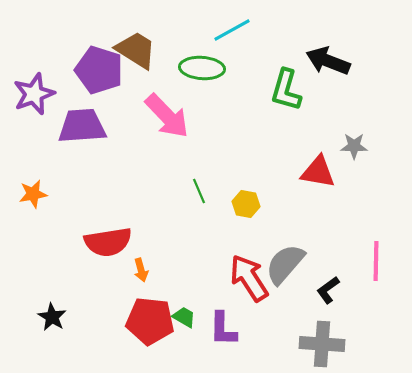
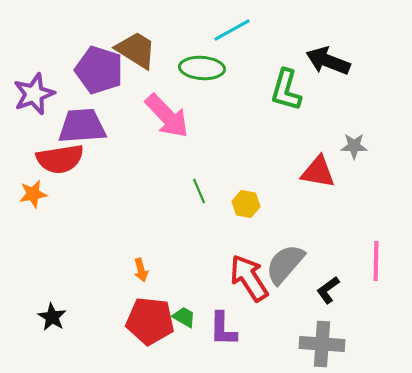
red semicircle: moved 48 px left, 83 px up
